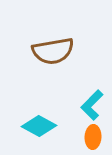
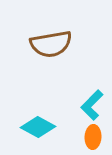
brown semicircle: moved 2 px left, 7 px up
cyan diamond: moved 1 px left, 1 px down
